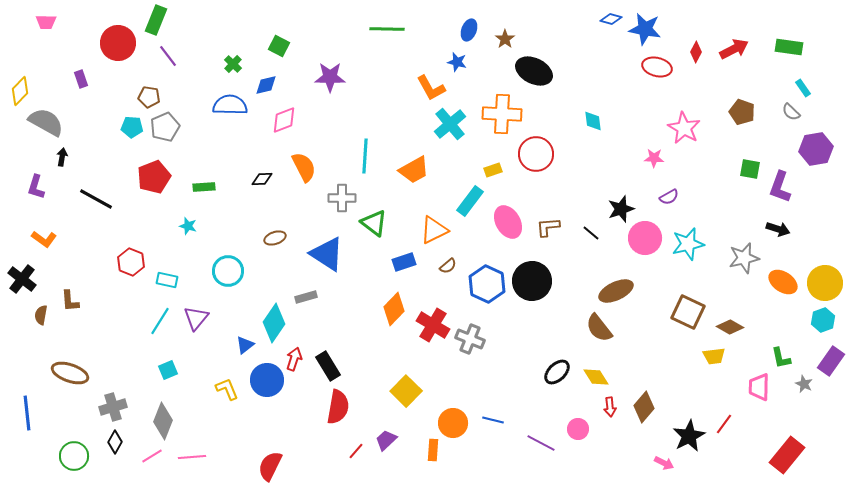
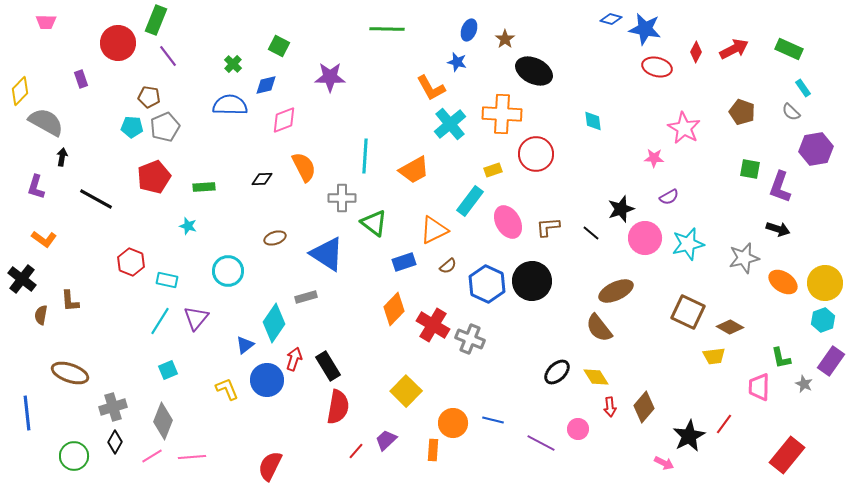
green rectangle at (789, 47): moved 2 px down; rotated 16 degrees clockwise
